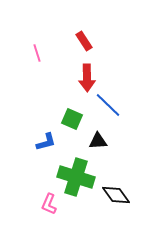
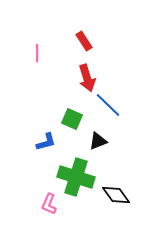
pink line: rotated 18 degrees clockwise
red arrow: rotated 16 degrees counterclockwise
black triangle: rotated 18 degrees counterclockwise
